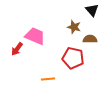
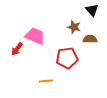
red pentagon: moved 6 px left; rotated 20 degrees counterclockwise
orange line: moved 2 px left, 2 px down
